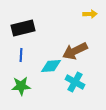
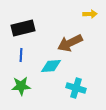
brown arrow: moved 5 px left, 8 px up
cyan cross: moved 1 px right, 6 px down; rotated 12 degrees counterclockwise
